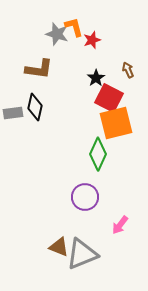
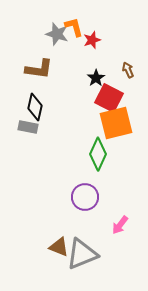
gray rectangle: moved 15 px right, 14 px down; rotated 18 degrees clockwise
